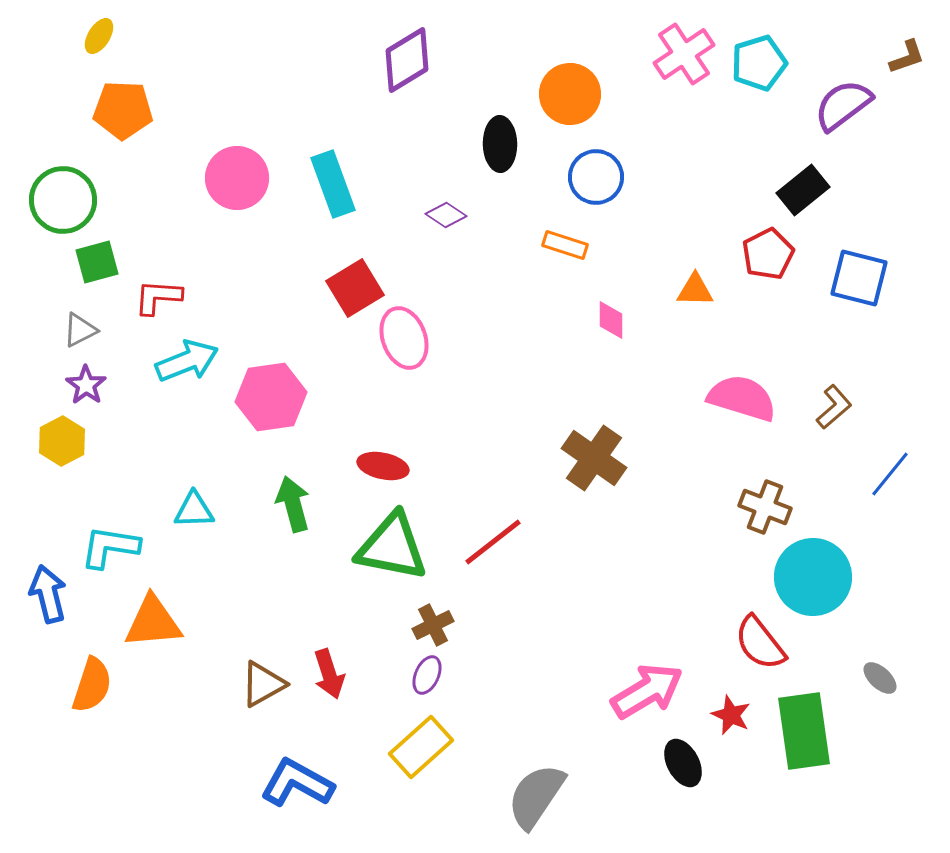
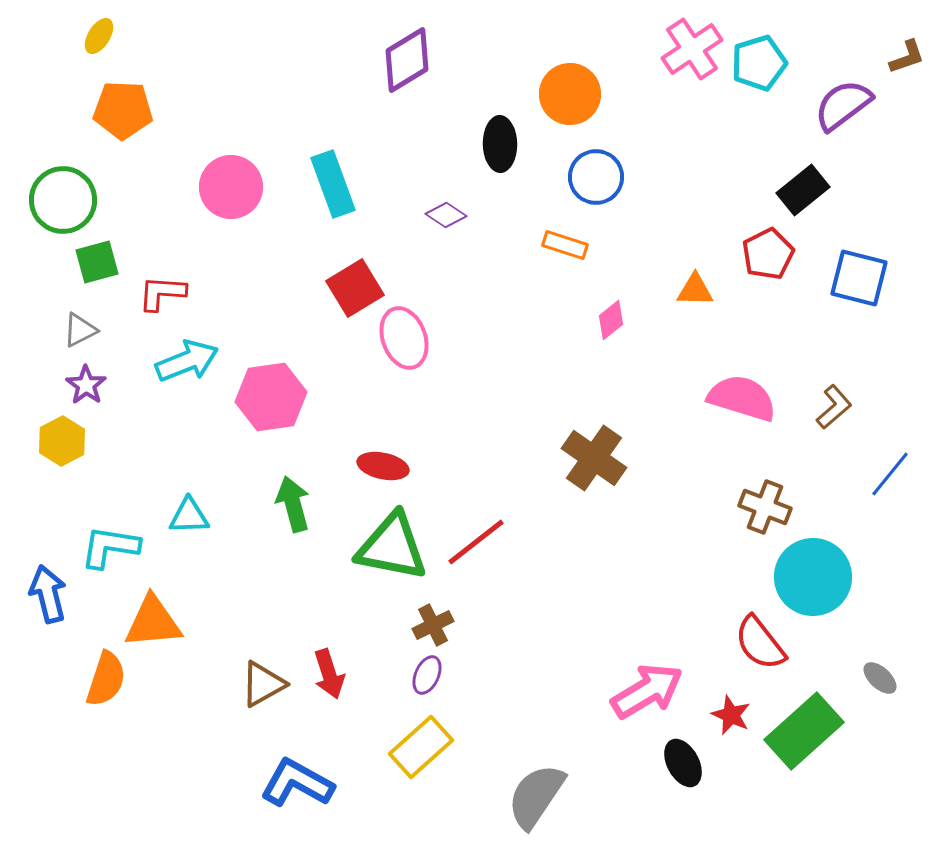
pink cross at (684, 54): moved 8 px right, 5 px up
pink circle at (237, 178): moved 6 px left, 9 px down
red L-shape at (158, 297): moved 4 px right, 4 px up
pink diamond at (611, 320): rotated 51 degrees clockwise
cyan triangle at (194, 510): moved 5 px left, 6 px down
red line at (493, 542): moved 17 px left
orange semicircle at (92, 685): moved 14 px right, 6 px up
green rectangle at (804, 731): rotated 56 degrees clockwise
